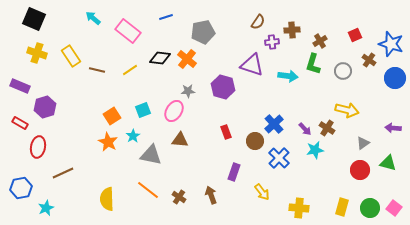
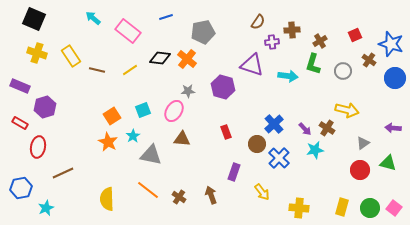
brown triangle at (180, 140): moved 2 px right, 1 px up
brown circle at (255, 141): moved 2 px right, 3 px down
